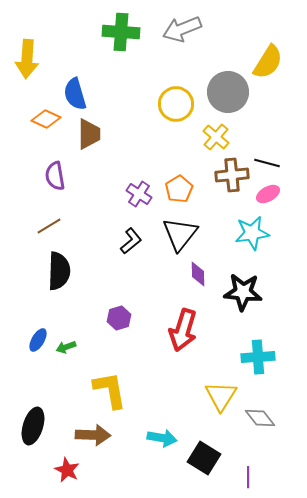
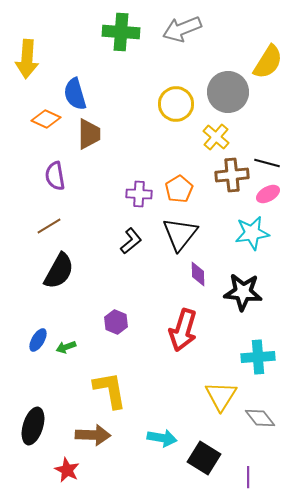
purple cross: rotated 30 degrees counterclockwise
black semicircle: rotated 27 degrees clockwise
purple hexagon: moved 3 px left, 4 px down; rotated 20 degrees counterclockwise
